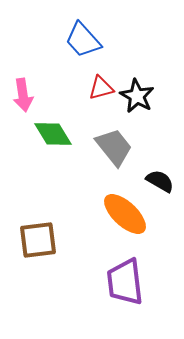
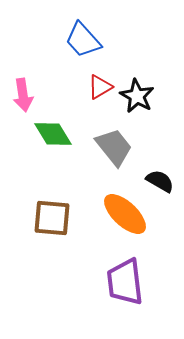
red triangle: moved 1 px left, 1 px up; rotated 16 degrees counterclockwise
brown square: moved 14 px right, 22 px up; rotated 12 degrees clockwise
